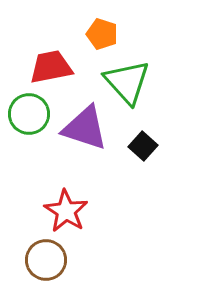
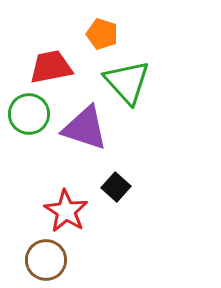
black square: moved 27 px left, 41 px down
